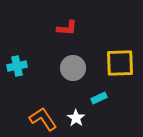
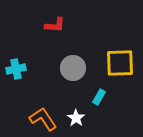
red L-shape: moved 12 px left, 3 px up
cyan cross: moved 1 px left, 3 px down
cyan rectangle: moved 1 px up; rotated 35 degrees counterclockwise
